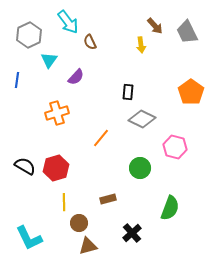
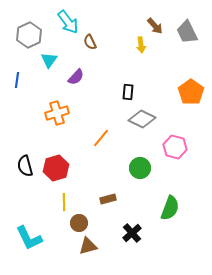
black semicircle: rotated 135 degrees counterclockwise
